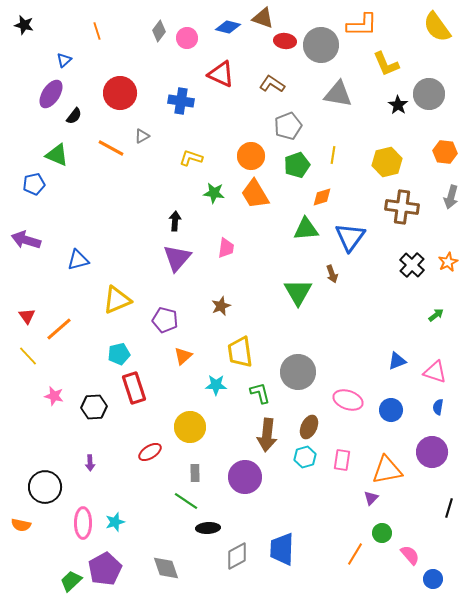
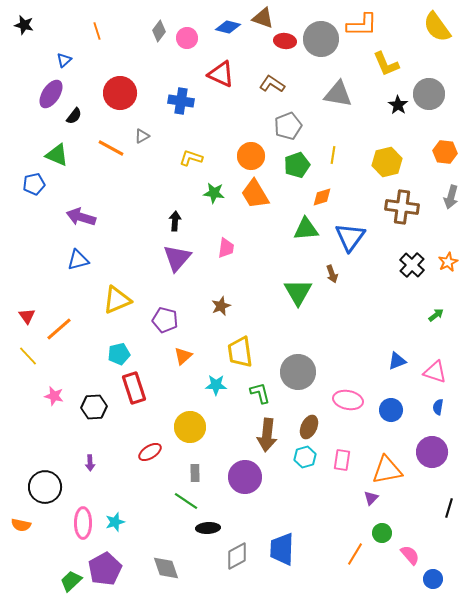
gray circle at (321, 45): moved 6 px up
purple arrow at (26, 240): moved 55 px right, 23 px up
pink ellipse at (348, 400): rotated 8 degrees counterclockwise
